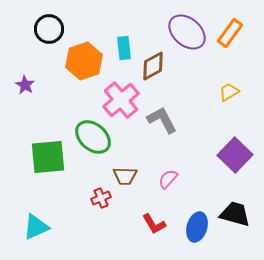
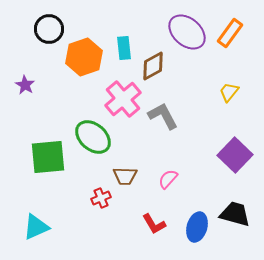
orange hexagon: moved 4 px up
yellow trapezoid: rotated 20 degrees counterclockwise
pink cross: moved 2 px right, 1 px up
gray L-shape: moved 1 px right, 4 px up
